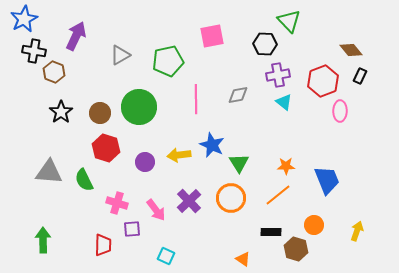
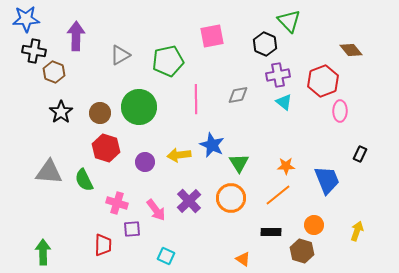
blue star at (24, 19): moved 2 px right; rotated 24 degrees clockwise
purple arrow at (76, 36): rotated 24 degrees counterclockwise
black hexagon at (265, 44): rotated 20 degrees clockwise
black rectangle at (360, 76): moved 78 px down
green arrow at (43, 240): moved 12 px down
brown hexagon at (296, 249): moved 6 px right, 2 px down
